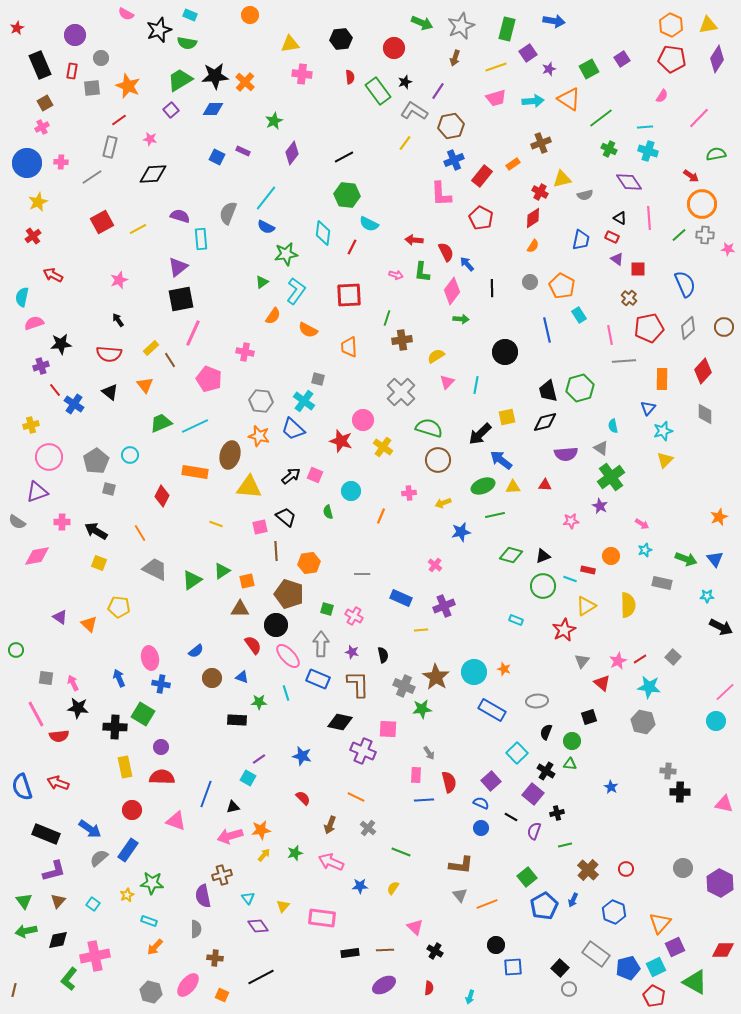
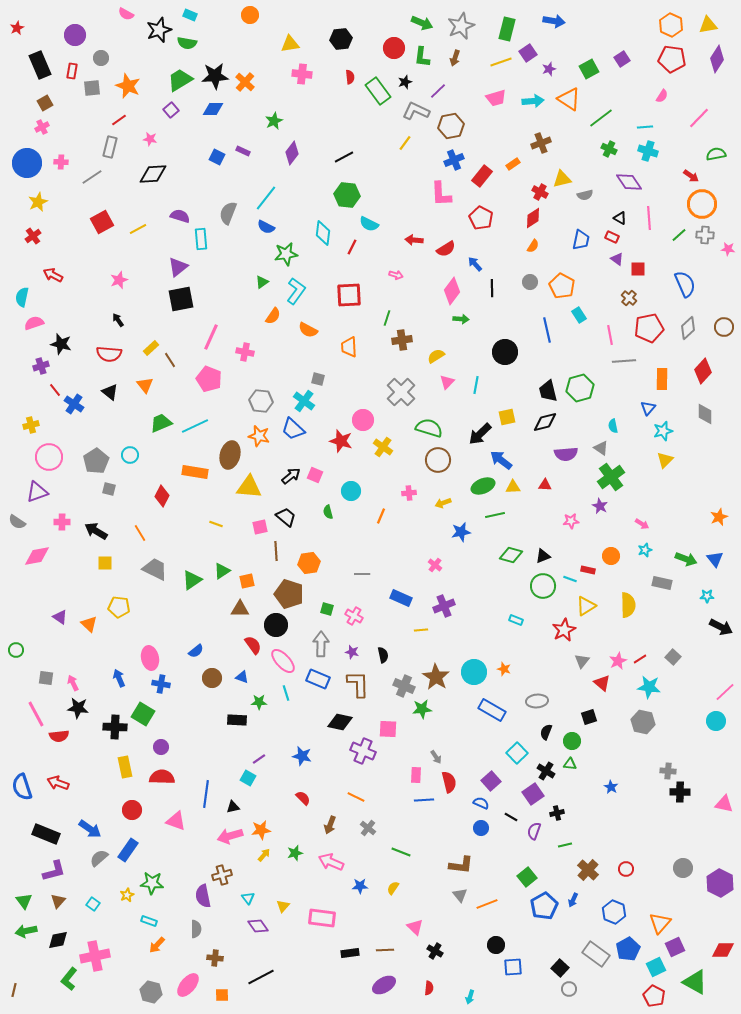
yellow line at (496, 67): moved 5 px right, 5 px up
purple line at (438, 91): rotated 12 degrees clockwise
gray L-shape at (414, 111): moved 2 px right; rotated 8 degrees counterclockwise
red semicircle at (446, 252): moved 3 px up; rotated 84 degrees clockwise
blue arrow at (467, 264): moved 8 px right
green L-shape at (422, 272): moved 215 px up
pink line at (193, 333): moved 18 px right, 4 px down
black star at (61, 344): rotated 20 degrees clockwise
yellow square at (99, 563): moved 6 px right; rotated 21 degrees counterclockwise
pink ellipse at (288, 656): moved 5 px left, 5 px down
gray arrow at (429, 753): moved 7 px right, 4 px down
blue line at (206, 794): rotated 12 degrees counterclockwise
purple square at (533, 794): rotated 15 degrees clockwise
orange arrow at (155, 947): moved 2 px right, 2 px up
blue pentagon at (628, 968): moved 19 px up; rotated 15 degrees counterclockwise
orange square at (222, 995): rotated 24 degrees counterclockwise
